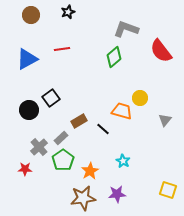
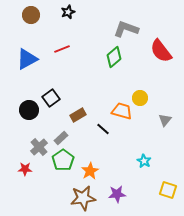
red line: rotated 14 degrees counterclockwise
brown rectangle: moved 1 px left, 6 px up
cyan star: moved 21 px right
